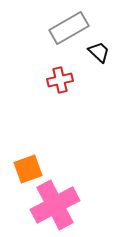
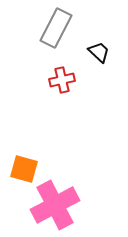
gray rectangle: moved 13 px left; rotated 33 degrees counterclockwise
red cross: moved 2 px right
orange square: moved 4 px left; rotated 36 degrees clockwise
